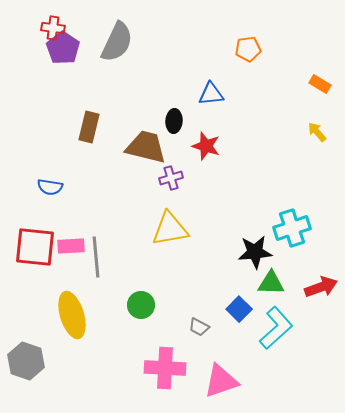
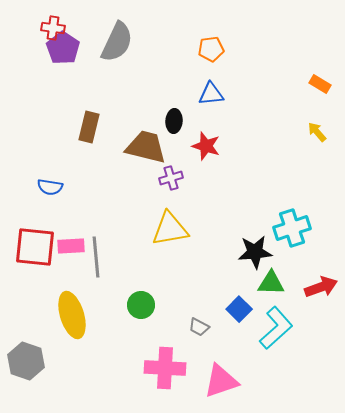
orange pentagon: moved 37 px left
